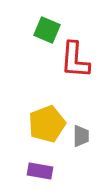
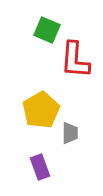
yellow pentagon: moved 6 px left, 14 px up; rotated 9 degrees counterclockwise
gray trapezoid: moved 11 px left, 3 px up
purple rectangle: moved 4 px up; rotated 60 degrees clockwise
